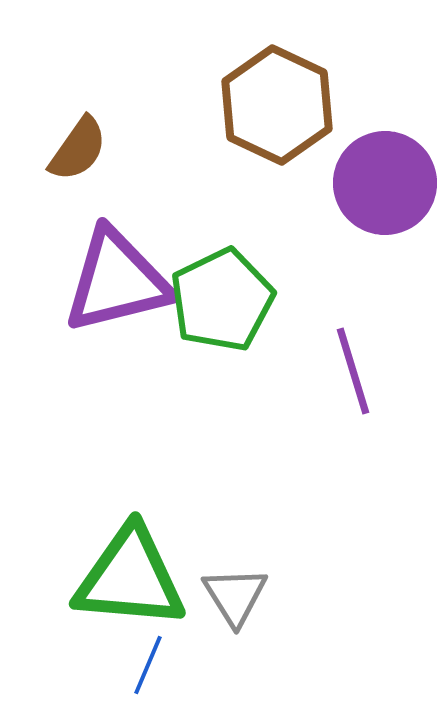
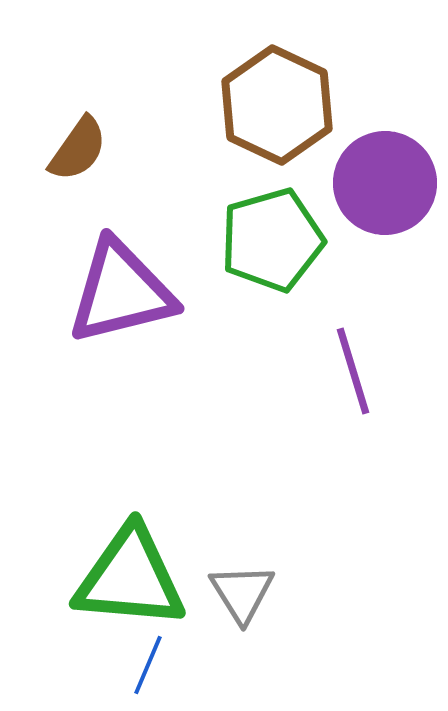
purple triangle: moved 4 px right, 11 px down
green pentagon: moved 50 px right, 60 px up; rotated 10 degrees clockwise
gray triangle: moved 7 px right, 3 px up
